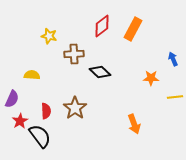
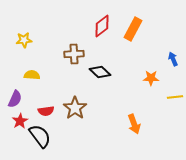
yellow star: moved 25 px left, 4 px down; rotated 21 degrees counterclockwise
purple semicircle: moved 3 px right
red semicircle: rotated 84 degrees clockwise
